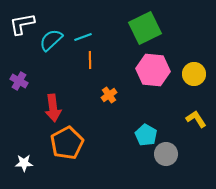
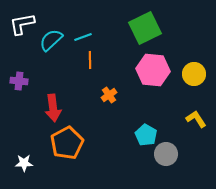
purple cross: rotated 24 degrees counterclockwise
